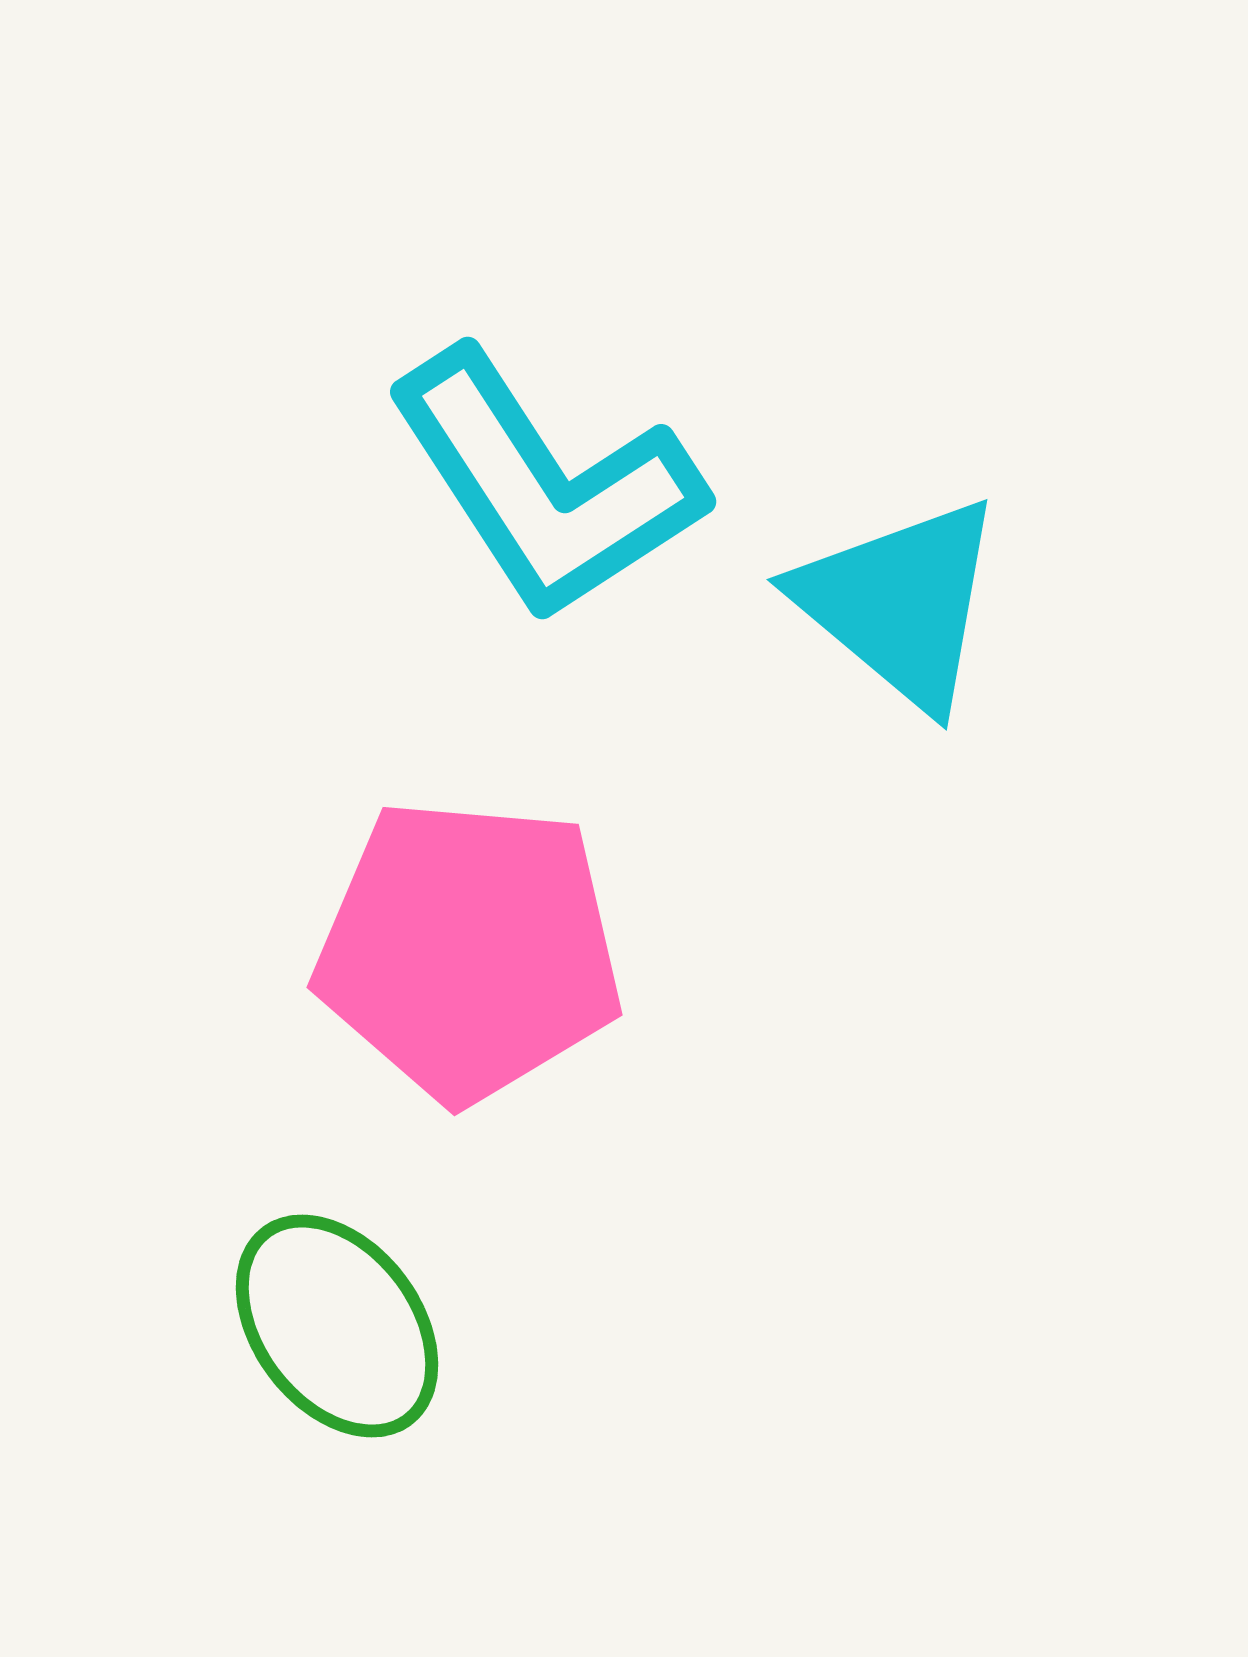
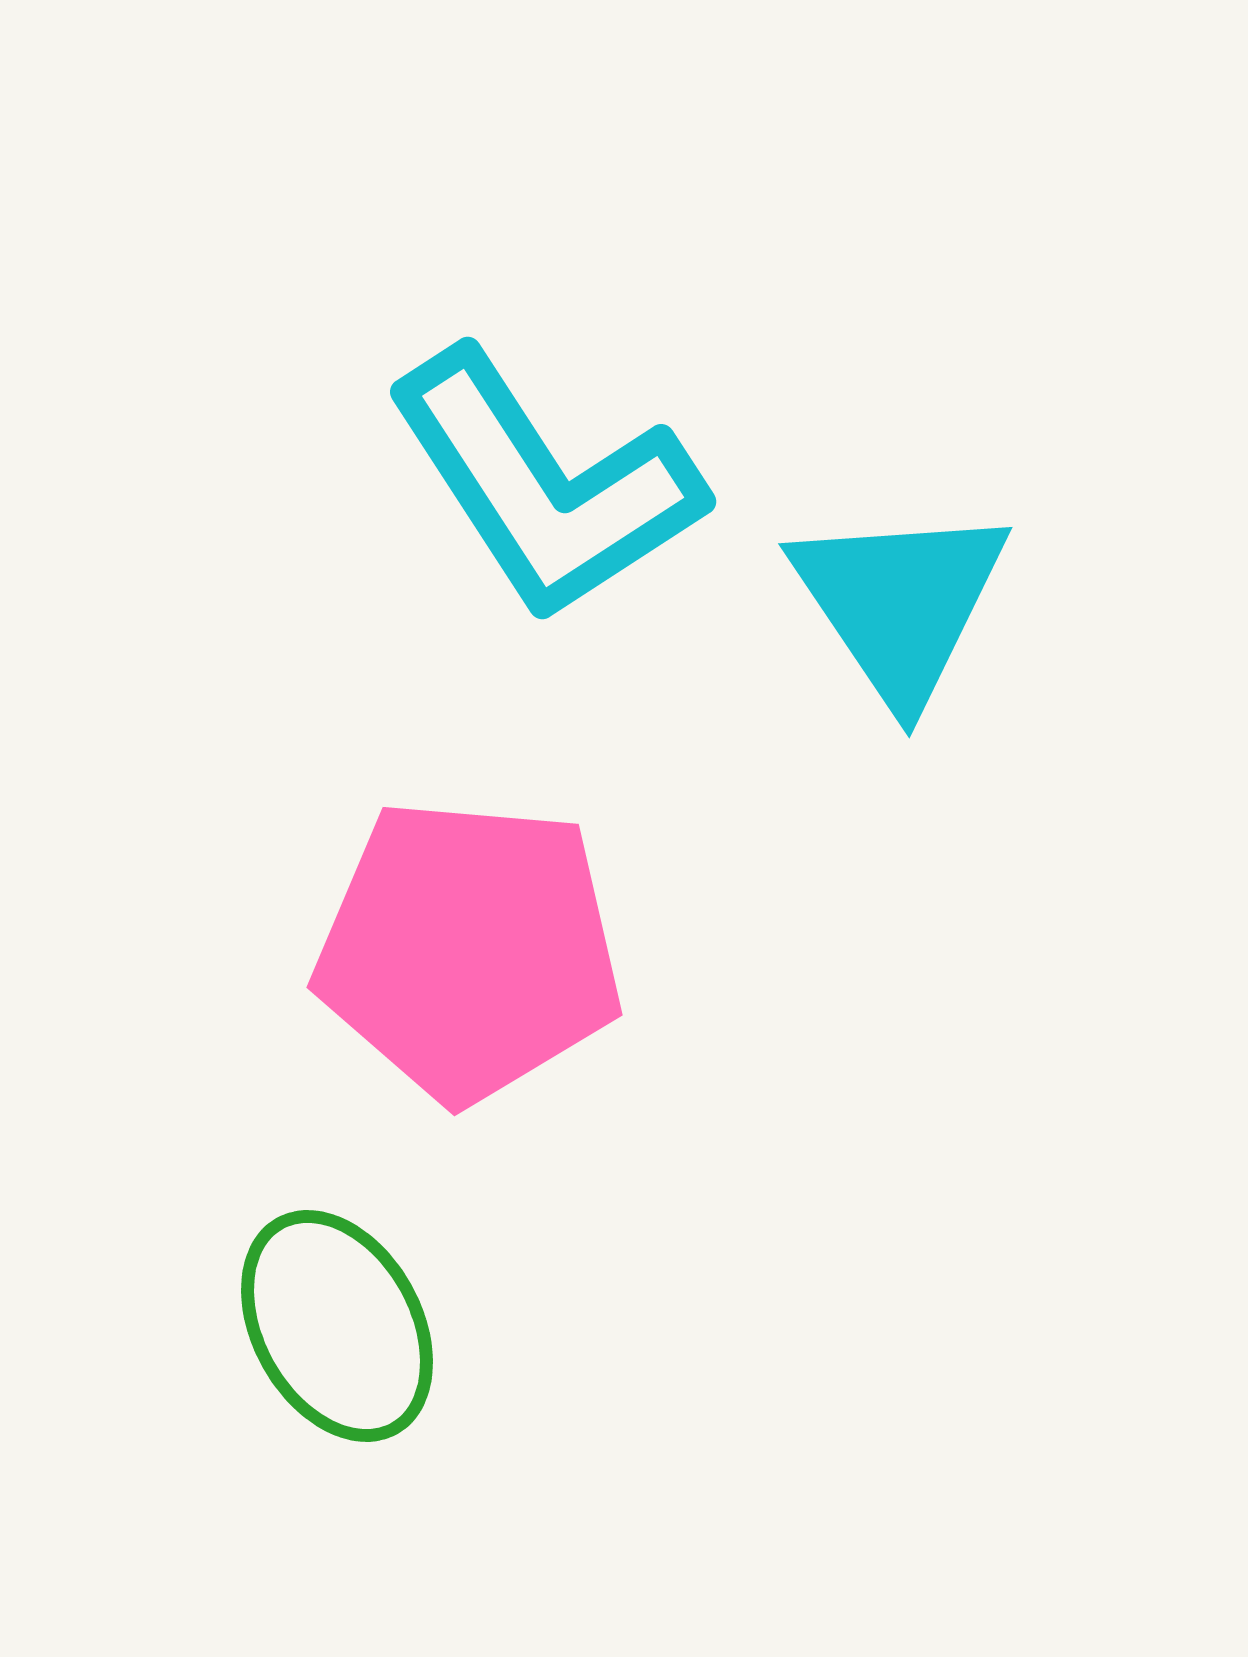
cyan triangle: rotated 16 degrees clockwise
green ellipse: rotated 8 degrees clockwise
